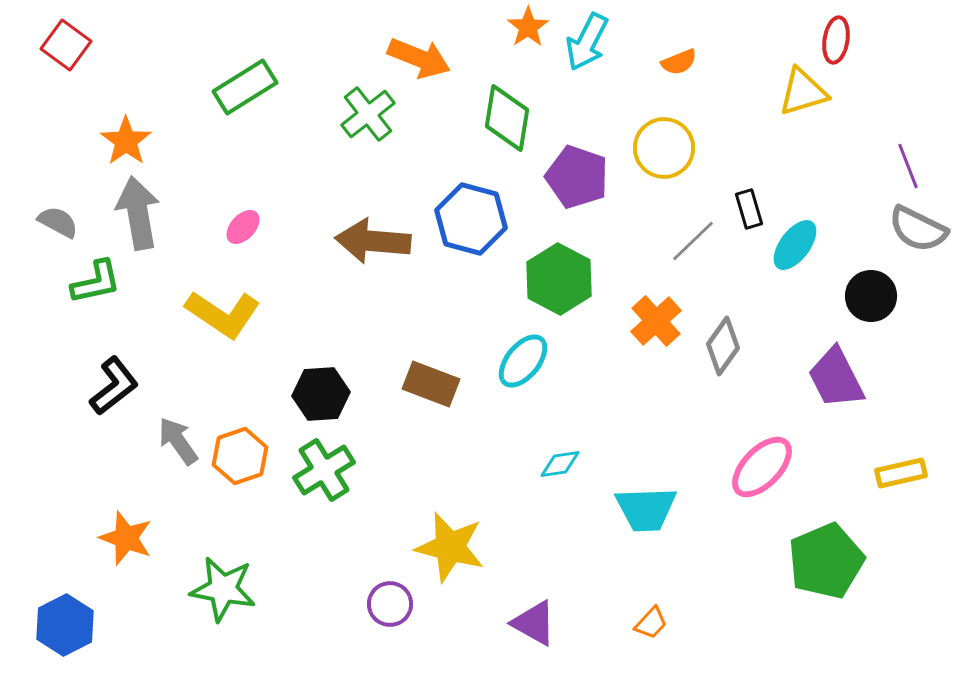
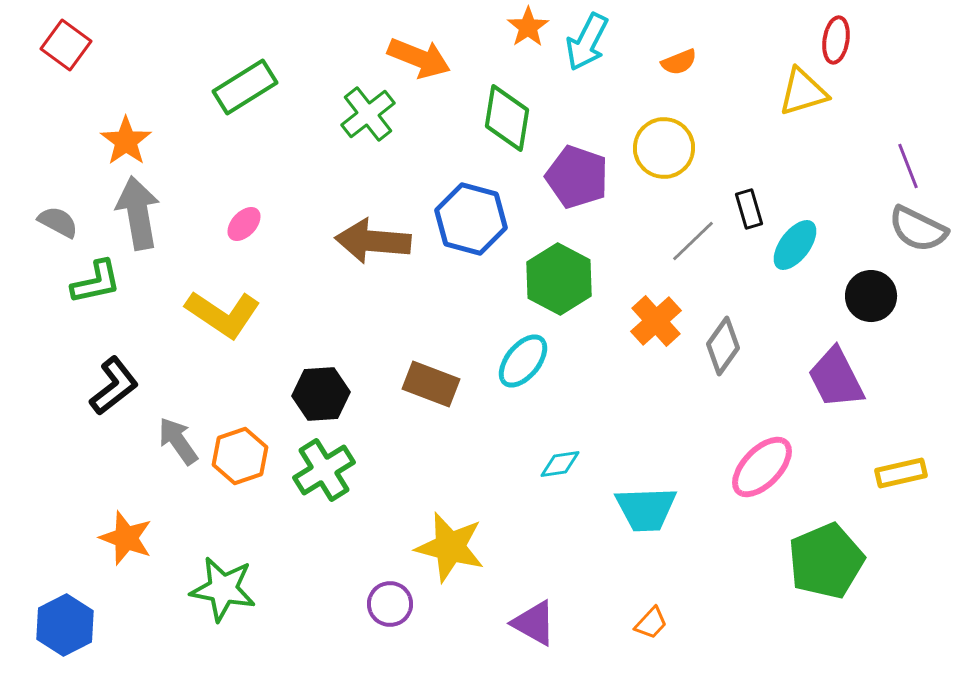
pink ellipse at (243, 227): moved 1 px right, 3 px up
